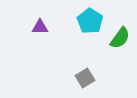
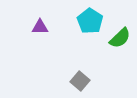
green semicircle: rotated 10 degrees clockwise
gray square: moved 5 px left, 3 px down; rotated 18 degrees counterclockwise
